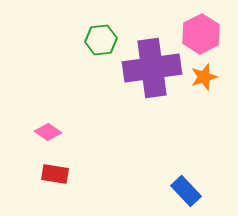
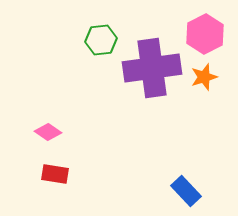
pink hexagon: moved 4 px right
